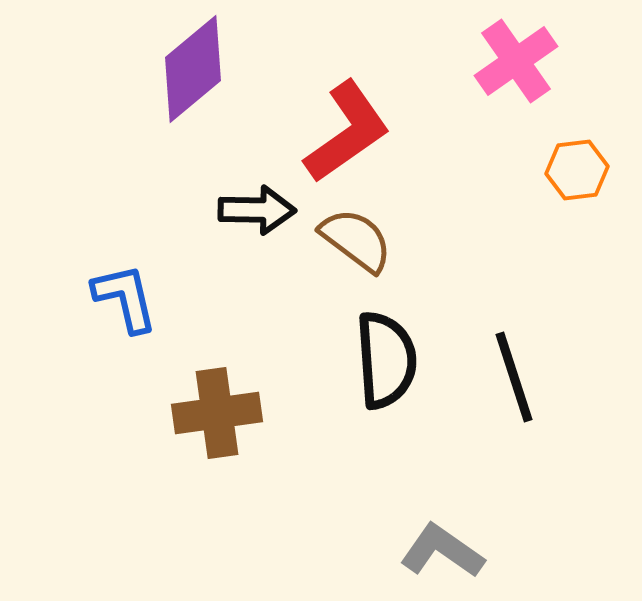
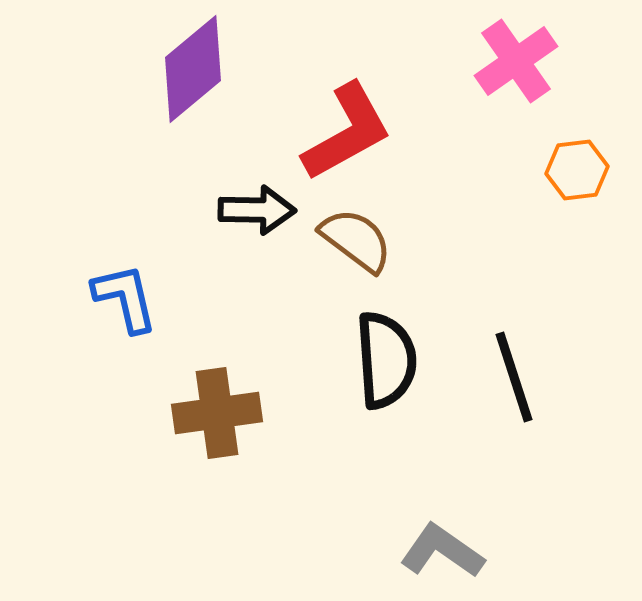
red L-shape: rotated 6 degrees clockwise
